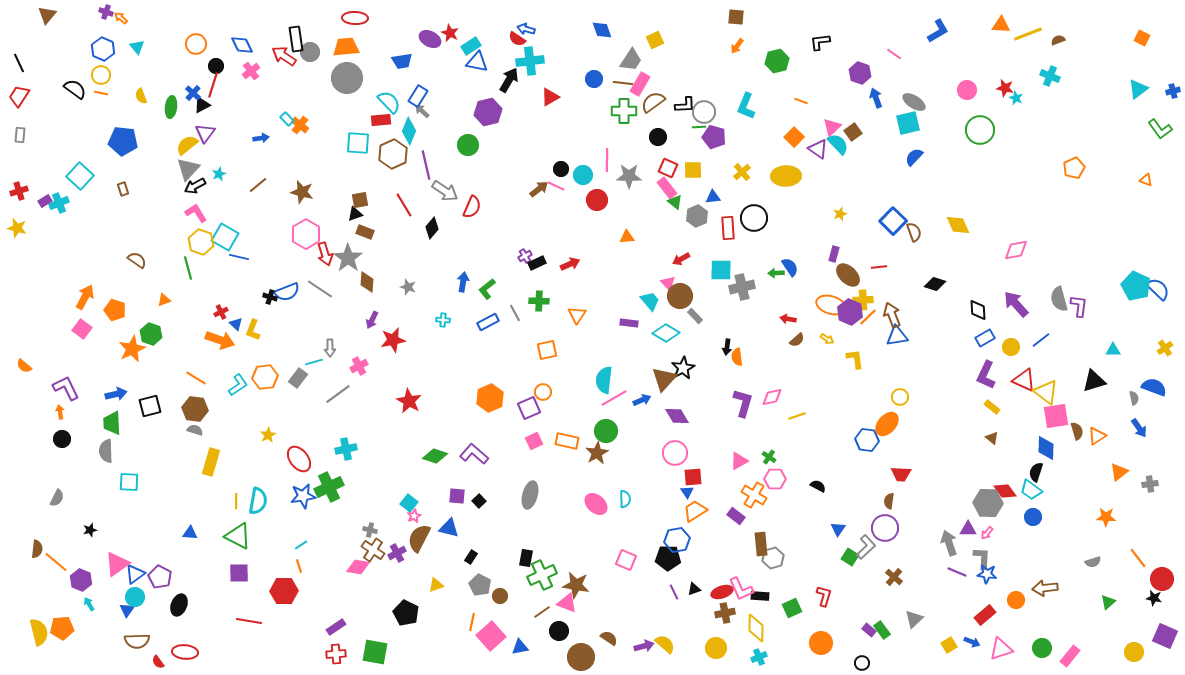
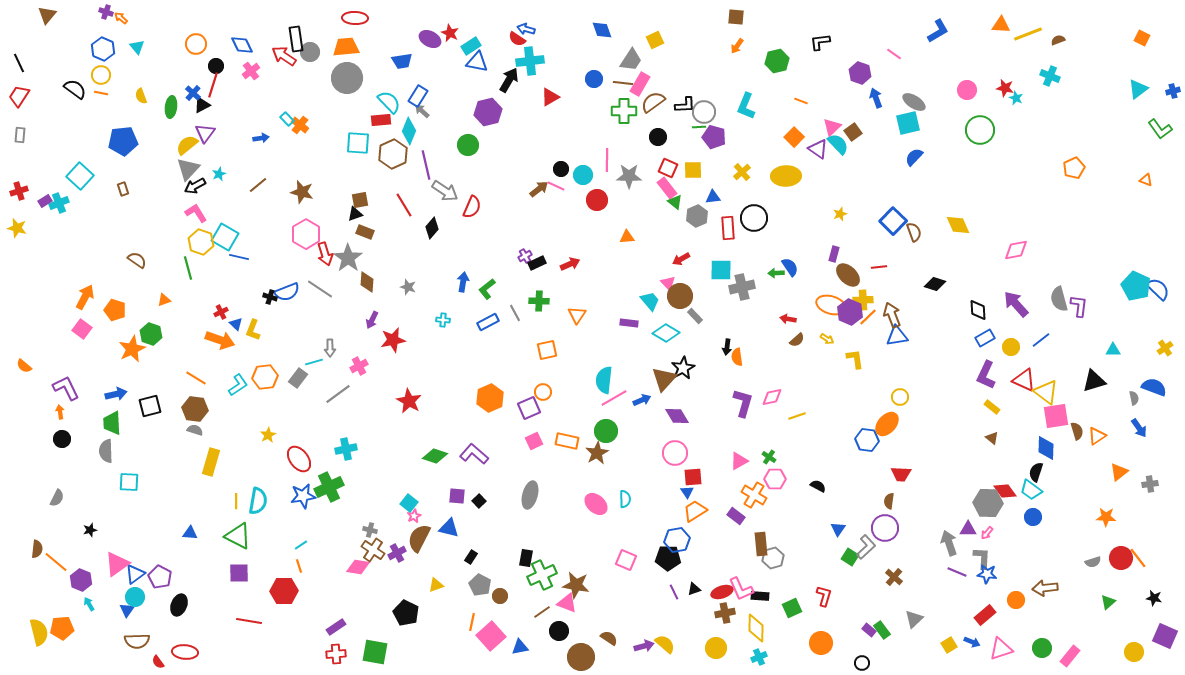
blue pentagon at (123, 141): rotated 12 degrees counterclockwise
red circle at (1162, 579): moved 41 px left, 21 px up
